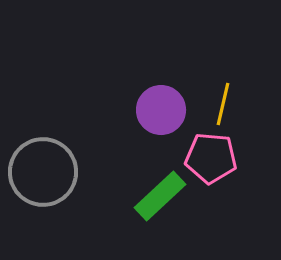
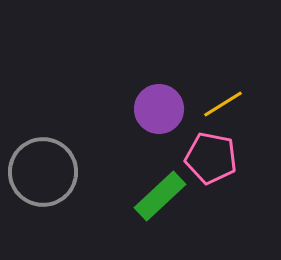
yellow line: rotated 45 degrees clockwise
purple circle: moved 2 px left, 1 px up
pink pentagon: rotated 6 degrees clockwise
